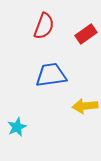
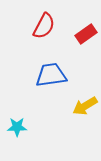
red semicircle: rotated 8 degrees clockwise
yellow arrow: rotated 25 degrees counterclockwise
cyan star: rotated 24 degrees clockwise
